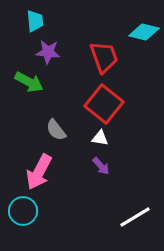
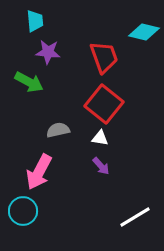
gray semicircle: moved 2 px right; rotated 115 degrees clockwise
